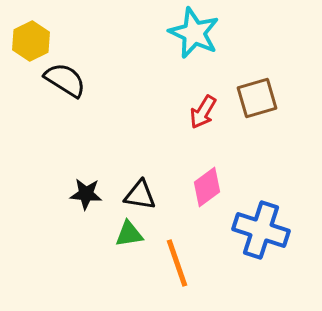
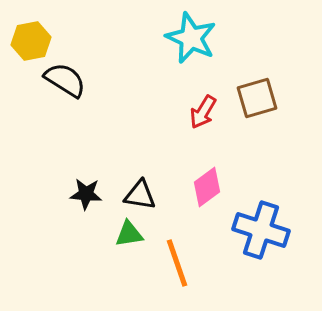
cyan star: moved 3 px left, 5 px down
yellow hexagon: rotated 15 degrees clockwise
